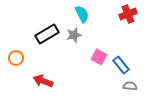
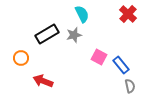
red cross: rotated 24 degrees counterclockwise
orange circle: moved 5 px right
gray semicircle: rotated 72 degrees clockwise
